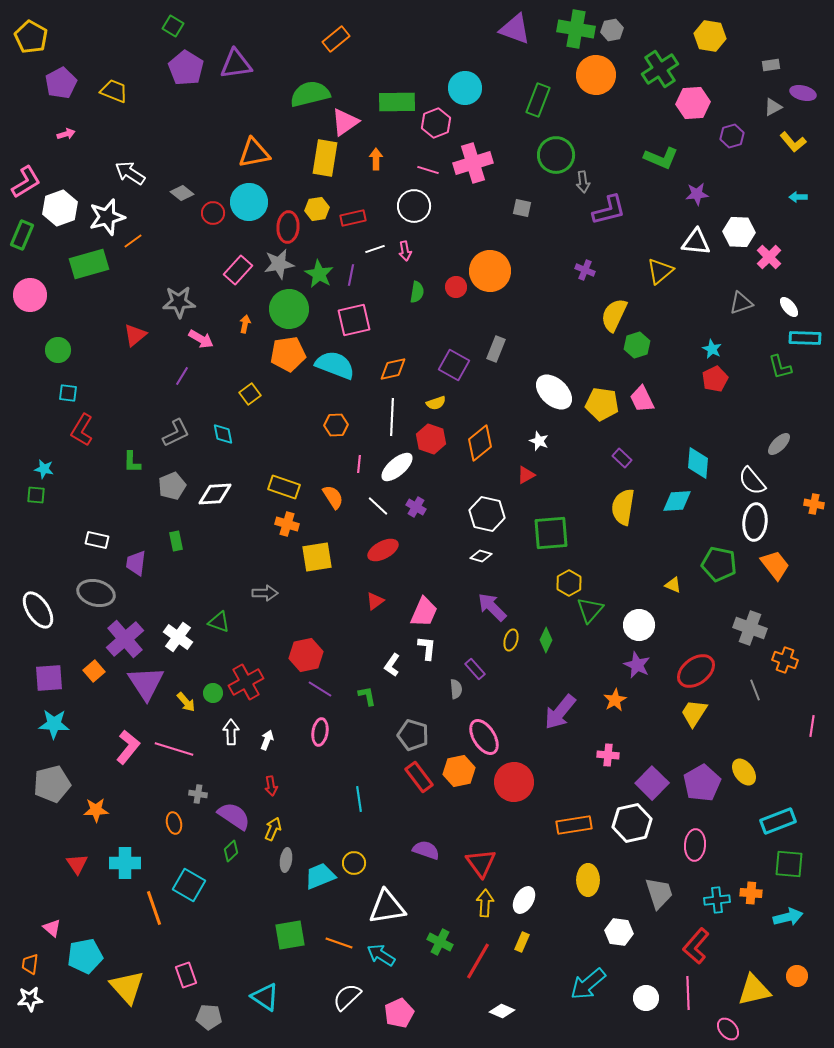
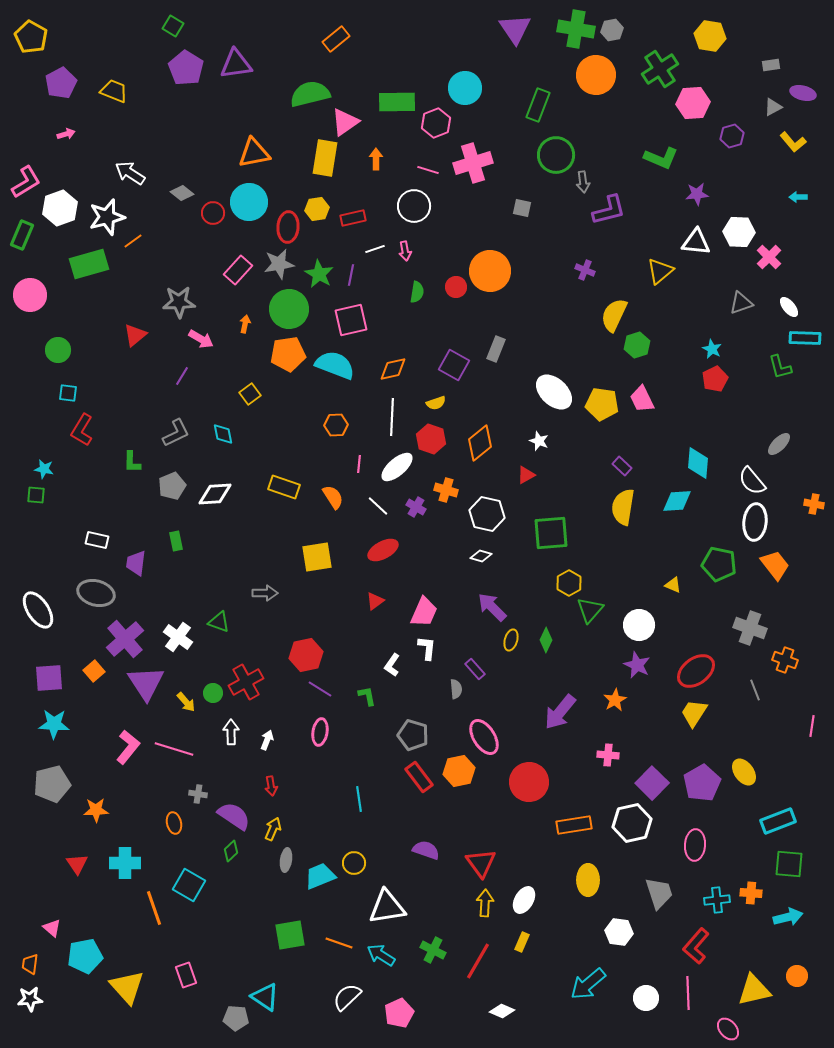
purple triangle at (515, 29): rotated 36 degrees clockwise
green rectangle at (538, 100): moved 5 px down
pink square at (354, 320): moved 3 px left
purple rectangle at (622, 458): moved 8 px down
orange cross at (287, 524): moved 159 px right, 34 px up
red circle at (514, 782): moved 15 px right
green cross at (440, 942): moved 7 px left, 8 px down
gray pentagon at (209, 1017): moved 27 px right, 1 px down
